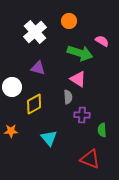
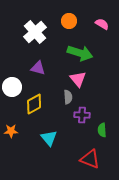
pink semicircle: moved 17 px up
pink triangle: rotated 18 degrees clockwise
